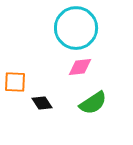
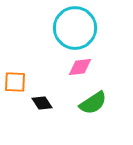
cyan circle: moved 1 px left
